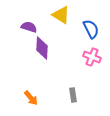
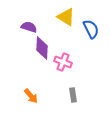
yellow triangle: moved 5 px right, 2 px down
pink cross: moved 29 px left, 5 px down
orange arrow: moved 2 px up
